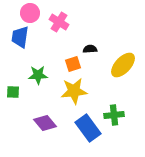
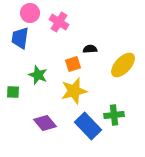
blue trapezoid: moved 1 px down
green star: rotated 24 degrees clockwise
yellow star: rotated 8 degrees counterclockwise
blue rectangle: moved 2 px up; rotated 8 degrees counterclockwise
